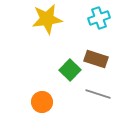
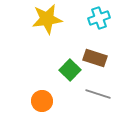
brown rectangle: moved 1 px left, 1 px up
orange circle: moved 1 px up
